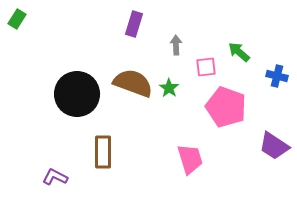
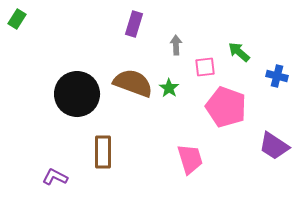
pink square: moved 1 px left
